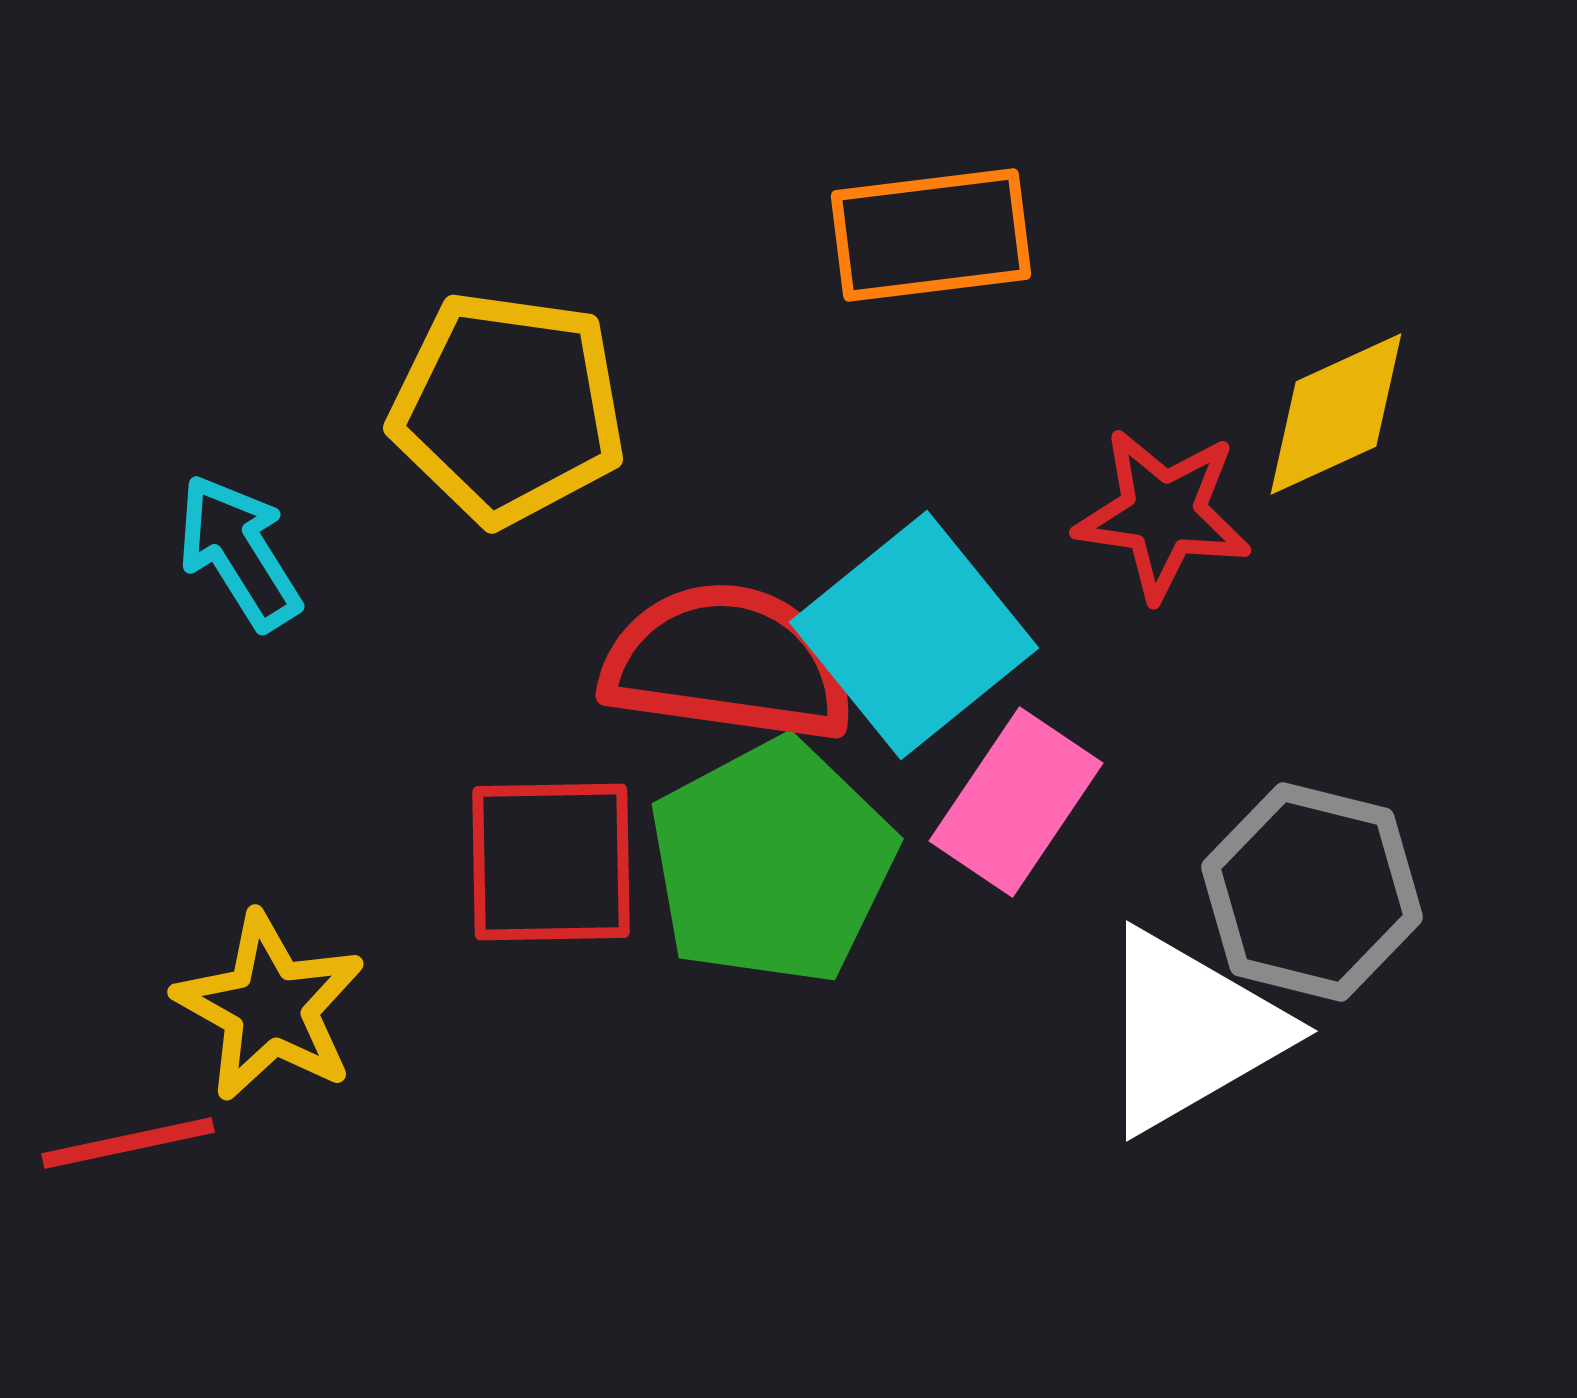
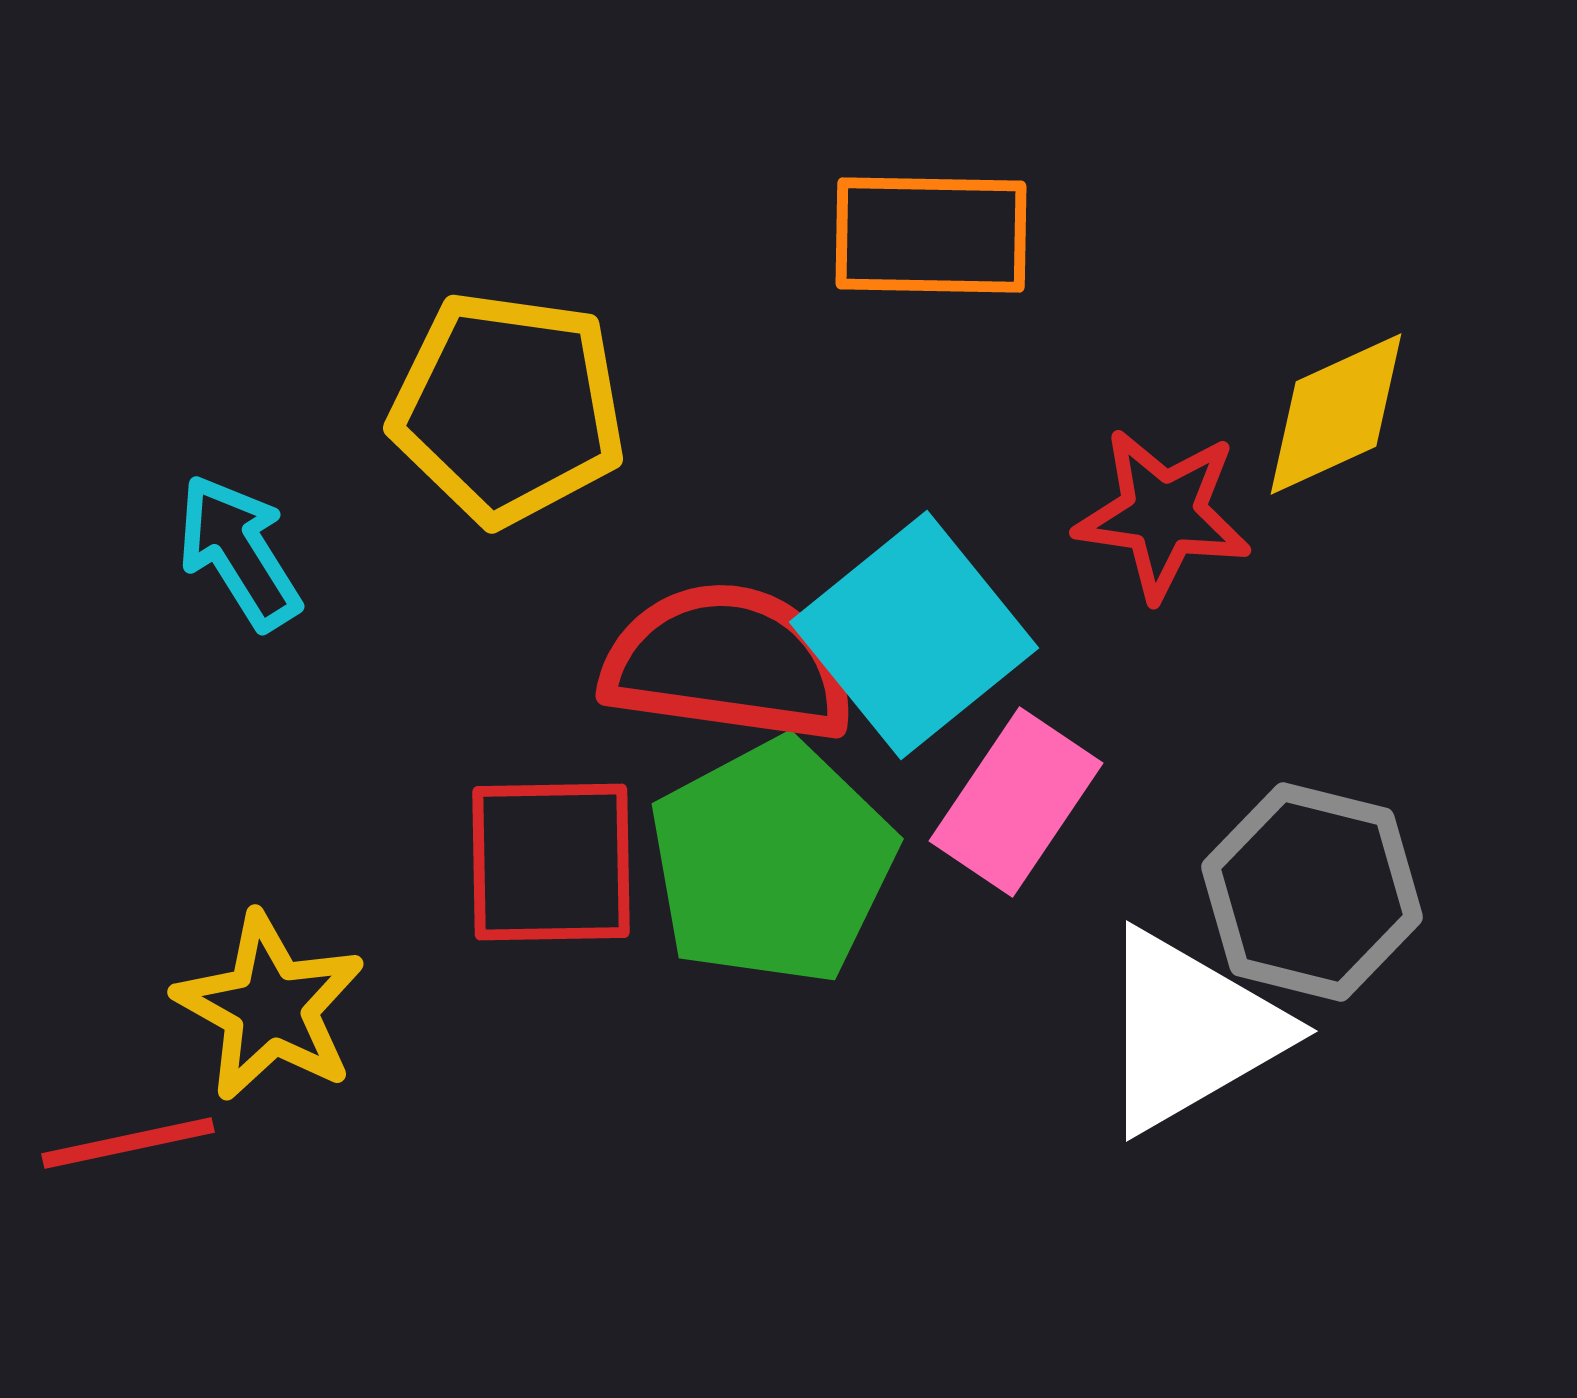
orange rectangle: rotated 8 degrees clockwise
